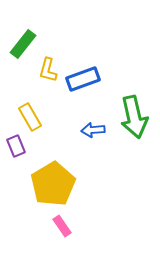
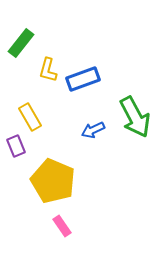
green rectangle: moved 2 px left, 1 px up
green arrow: moved 1 px right; rotated 15 degrees counterclockwise
blue arrow: rotated 20 degrees counterclockwise
yellow pentagon: moved 3 px up; rotated 18 degrees counterclockwise
